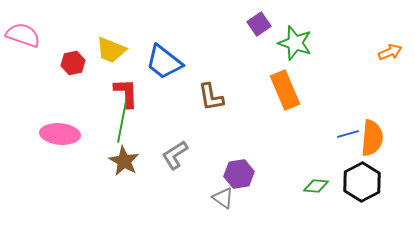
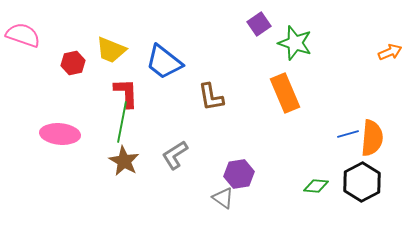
orange rectangle: moved 3 px down
